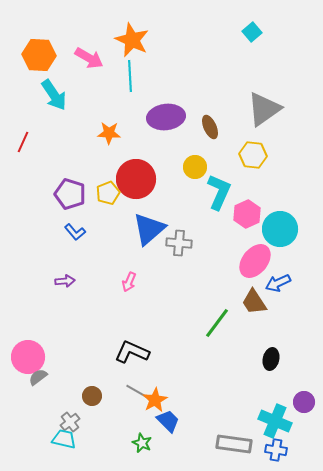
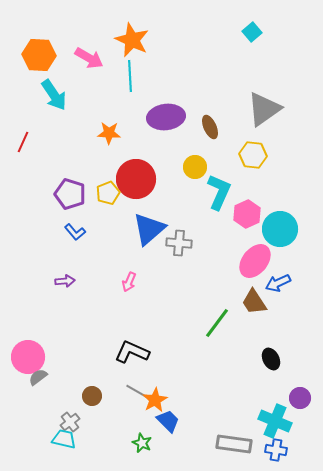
black ellipse at (271, 359): rotated 40 degrees counterclockwise
purple circle at (304, 402): moved 4 px left, 4 px up
